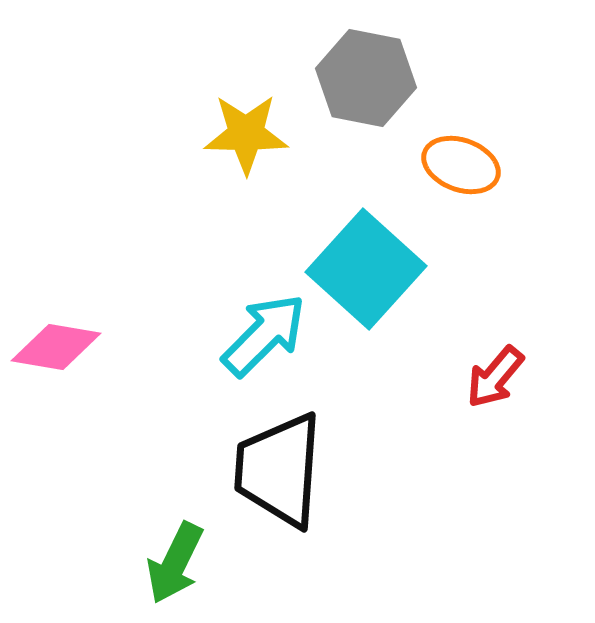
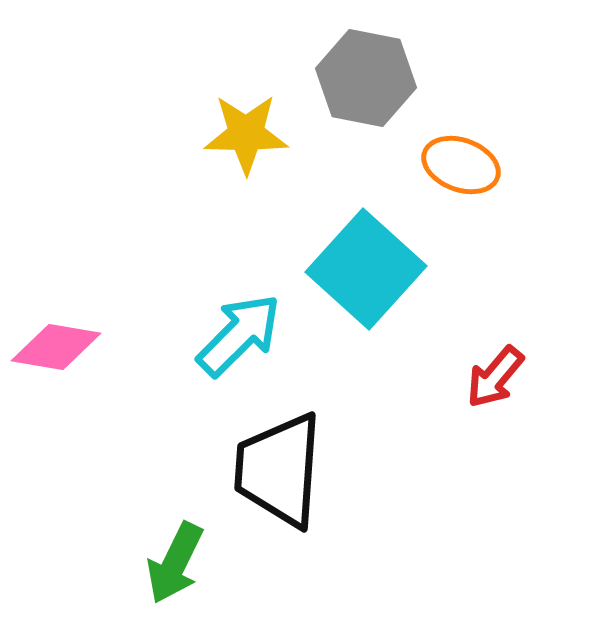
cyan arrow: moved 25 px left
